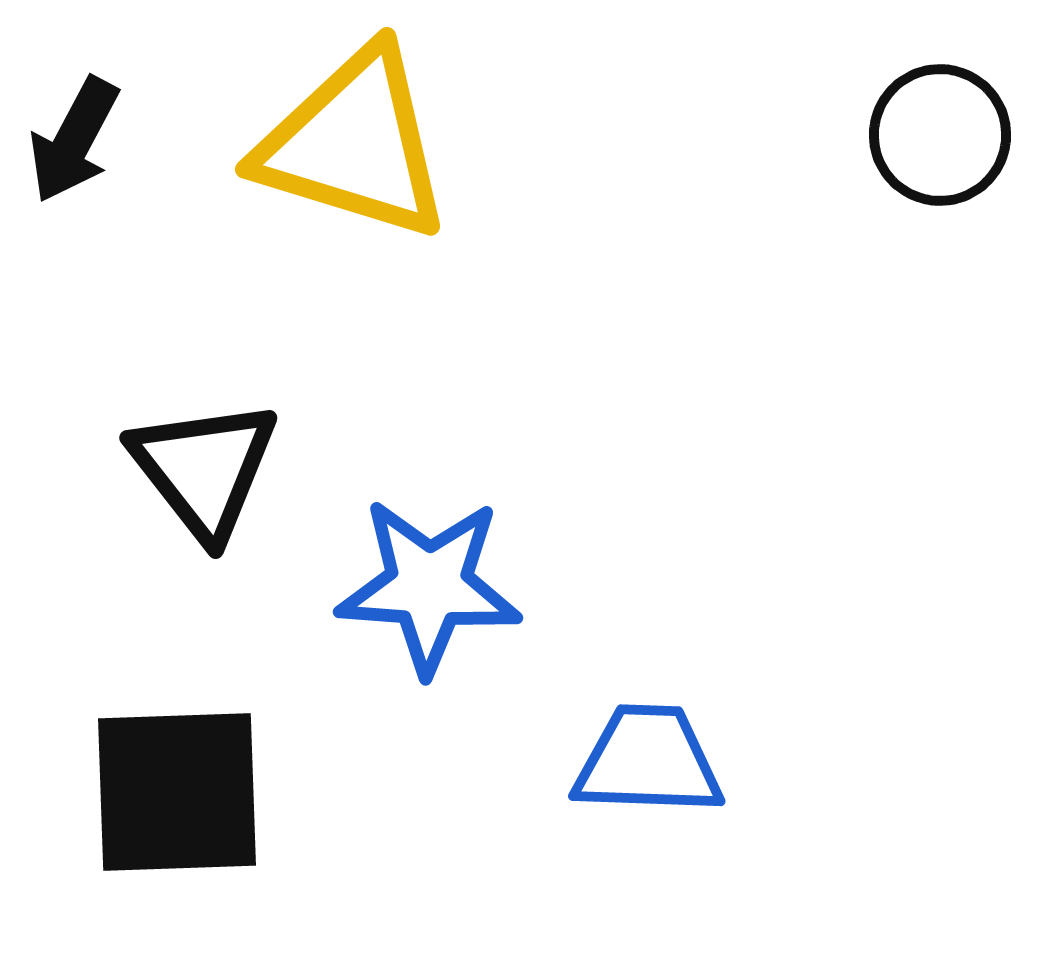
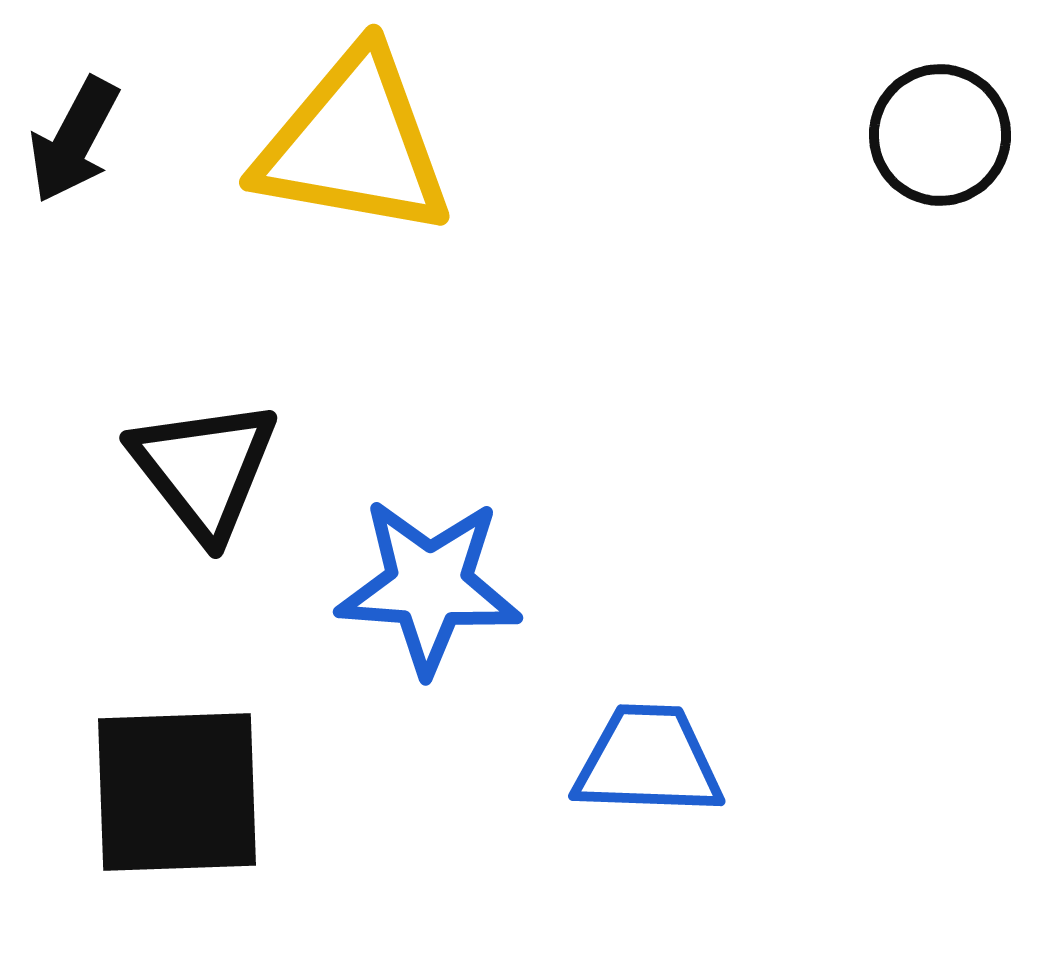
yellow triangle: rotated 7 degrees counterclockwise
